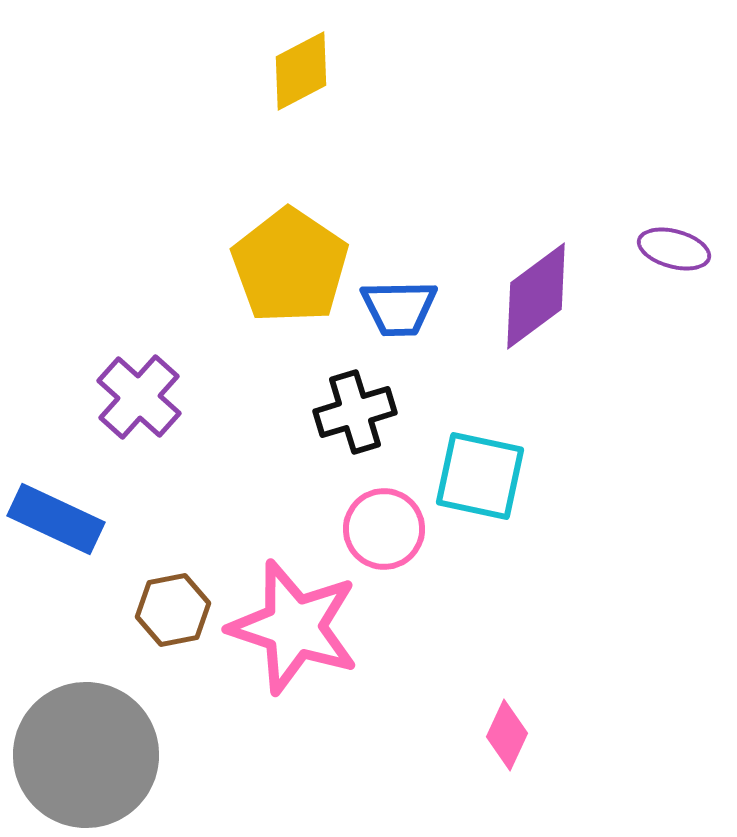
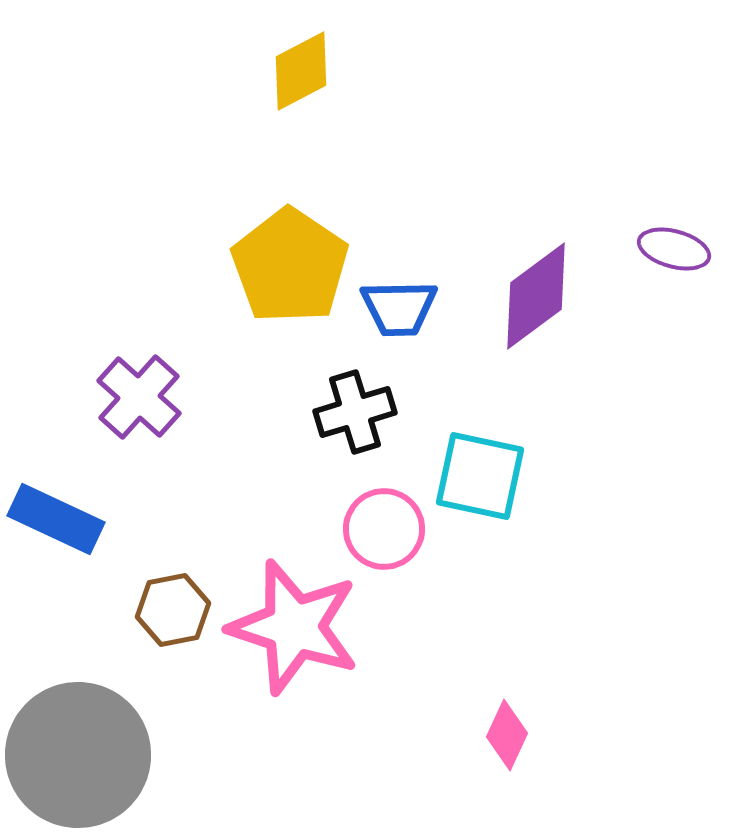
gray circle: moved 8 px left
